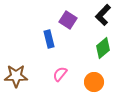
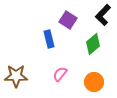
green diamond: moved 10 px left, 4 px up
